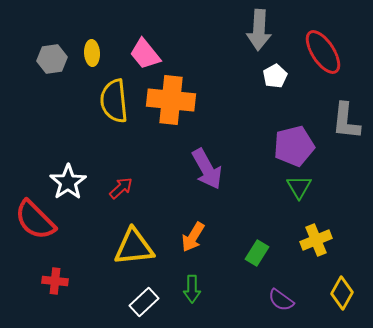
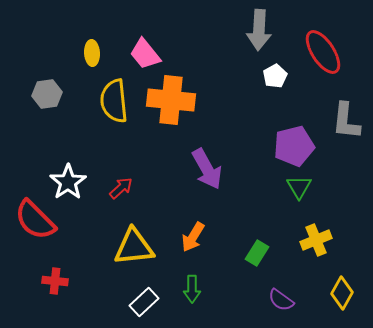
gray hexagon: moved 5 px left, 35 px down
